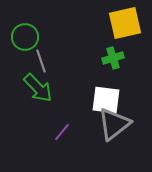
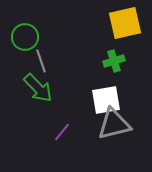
green cross: moved 1 px right, 3 px down
white square: rotated 16 degrees counterclockwise
gray triangle: rotated 24 degrees clockwise
